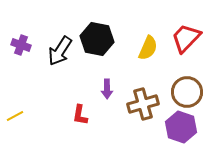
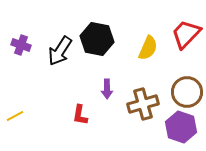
red trapezoid: moved 4 px up
